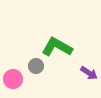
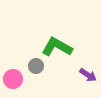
purple arrow: moved 1 px left, 2 px down
